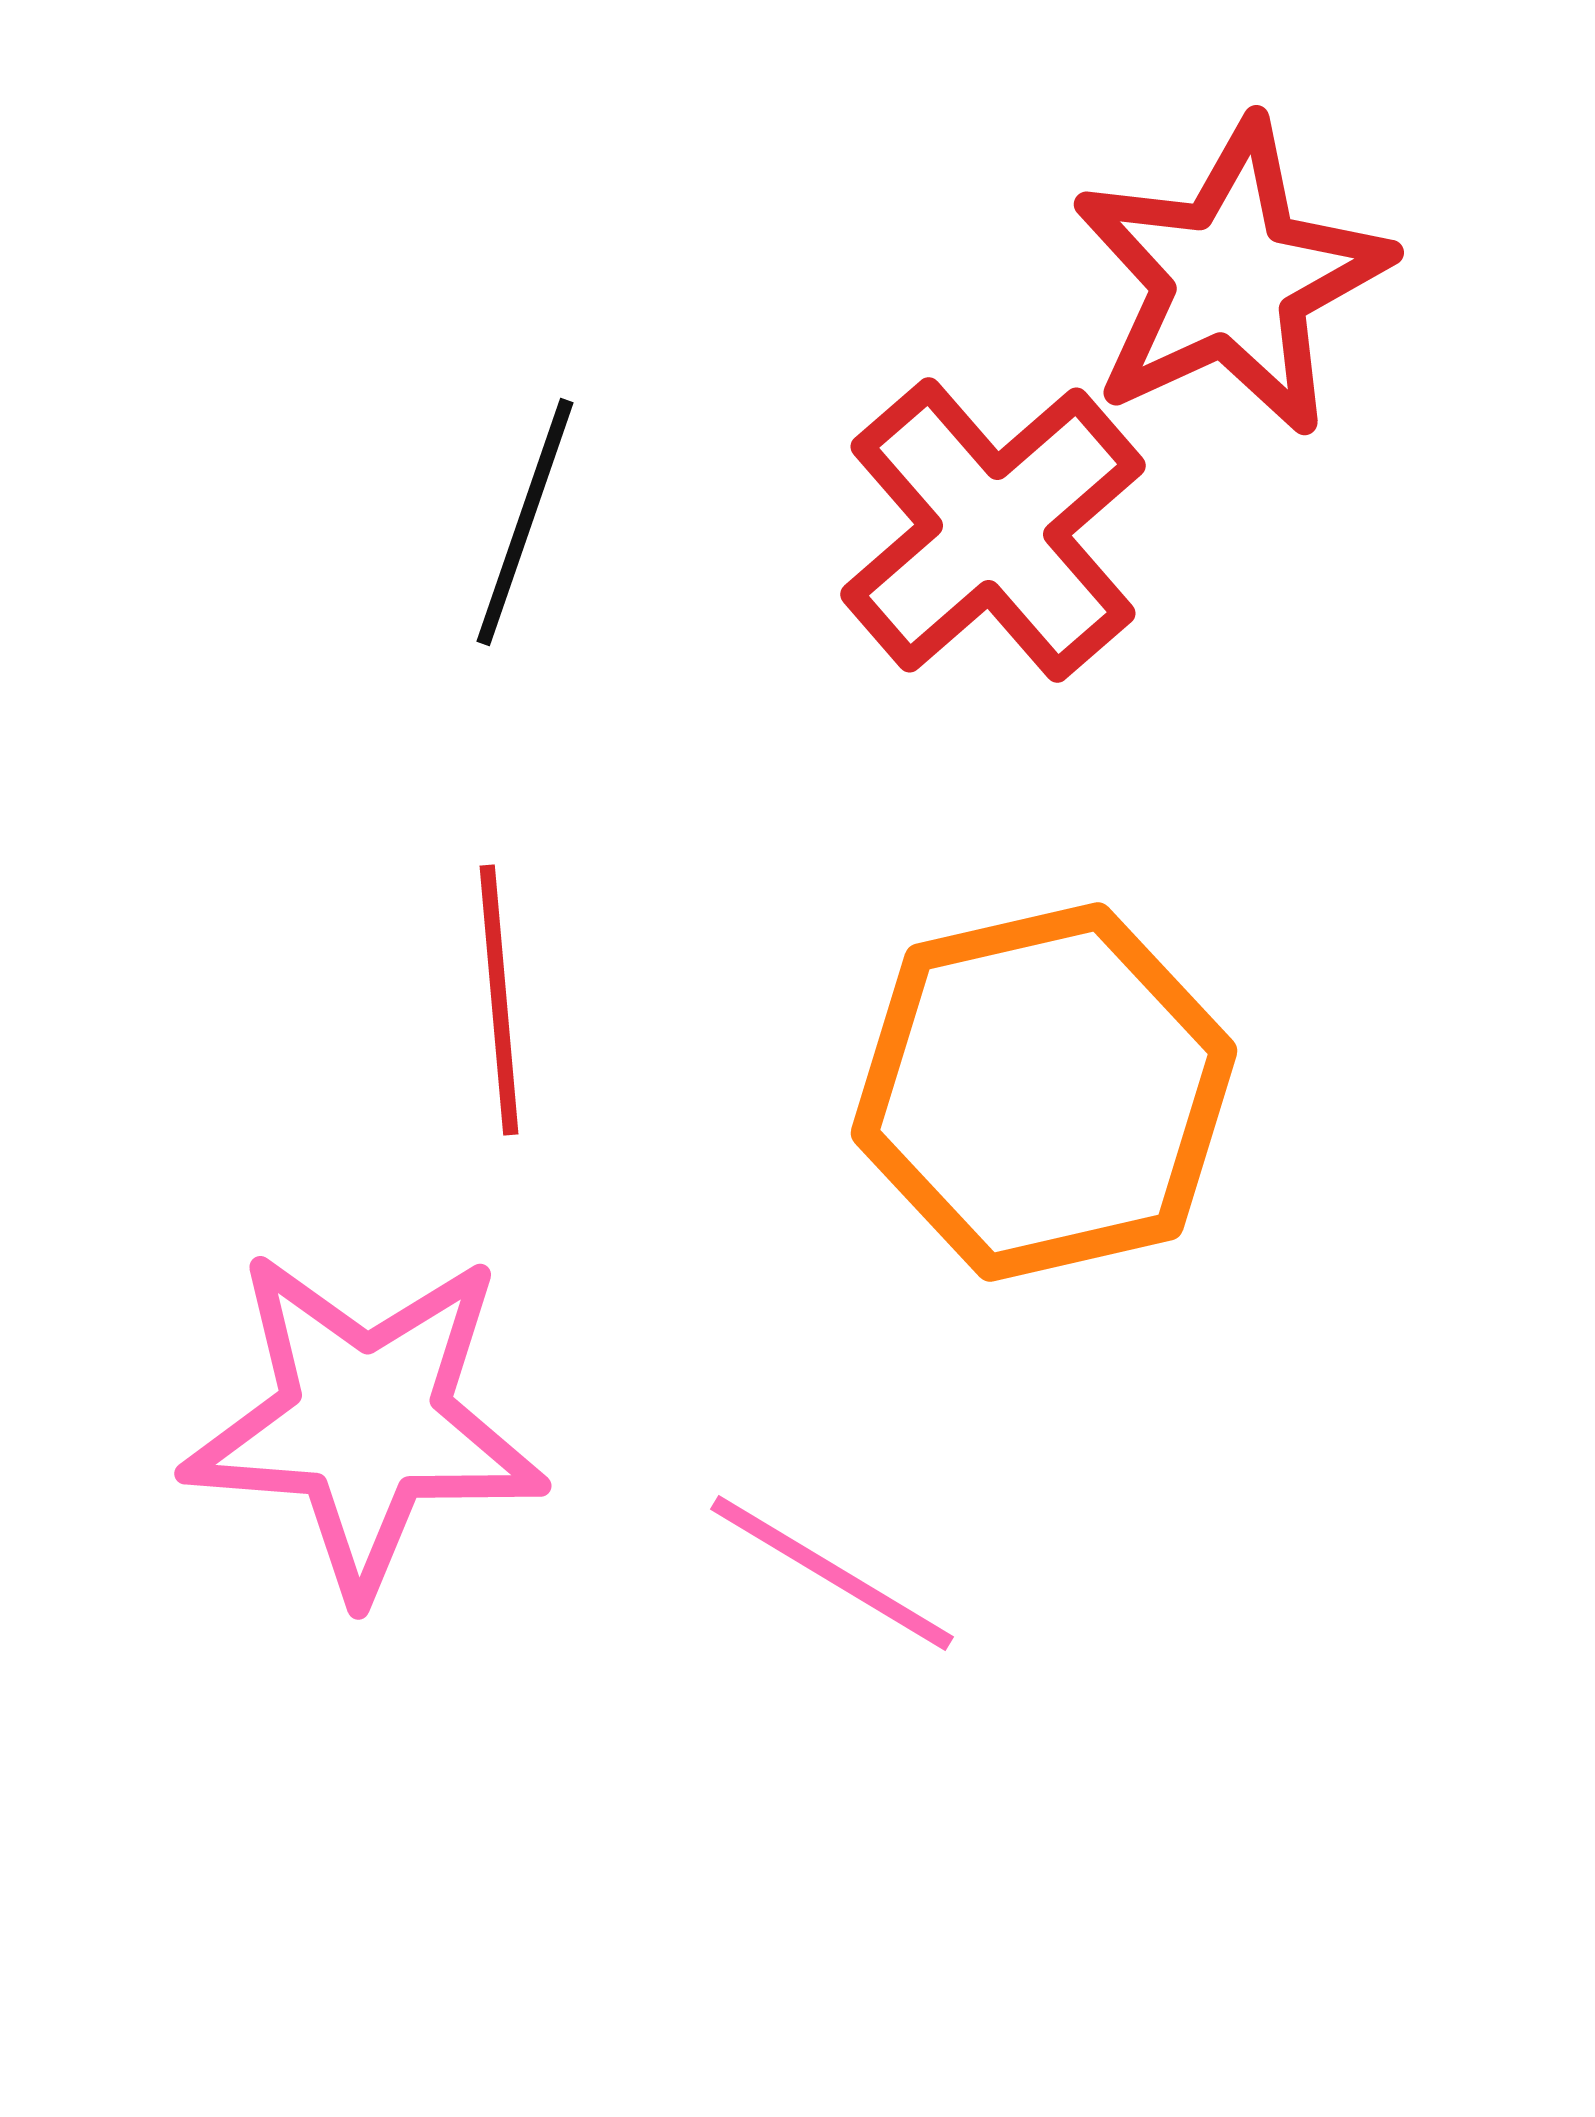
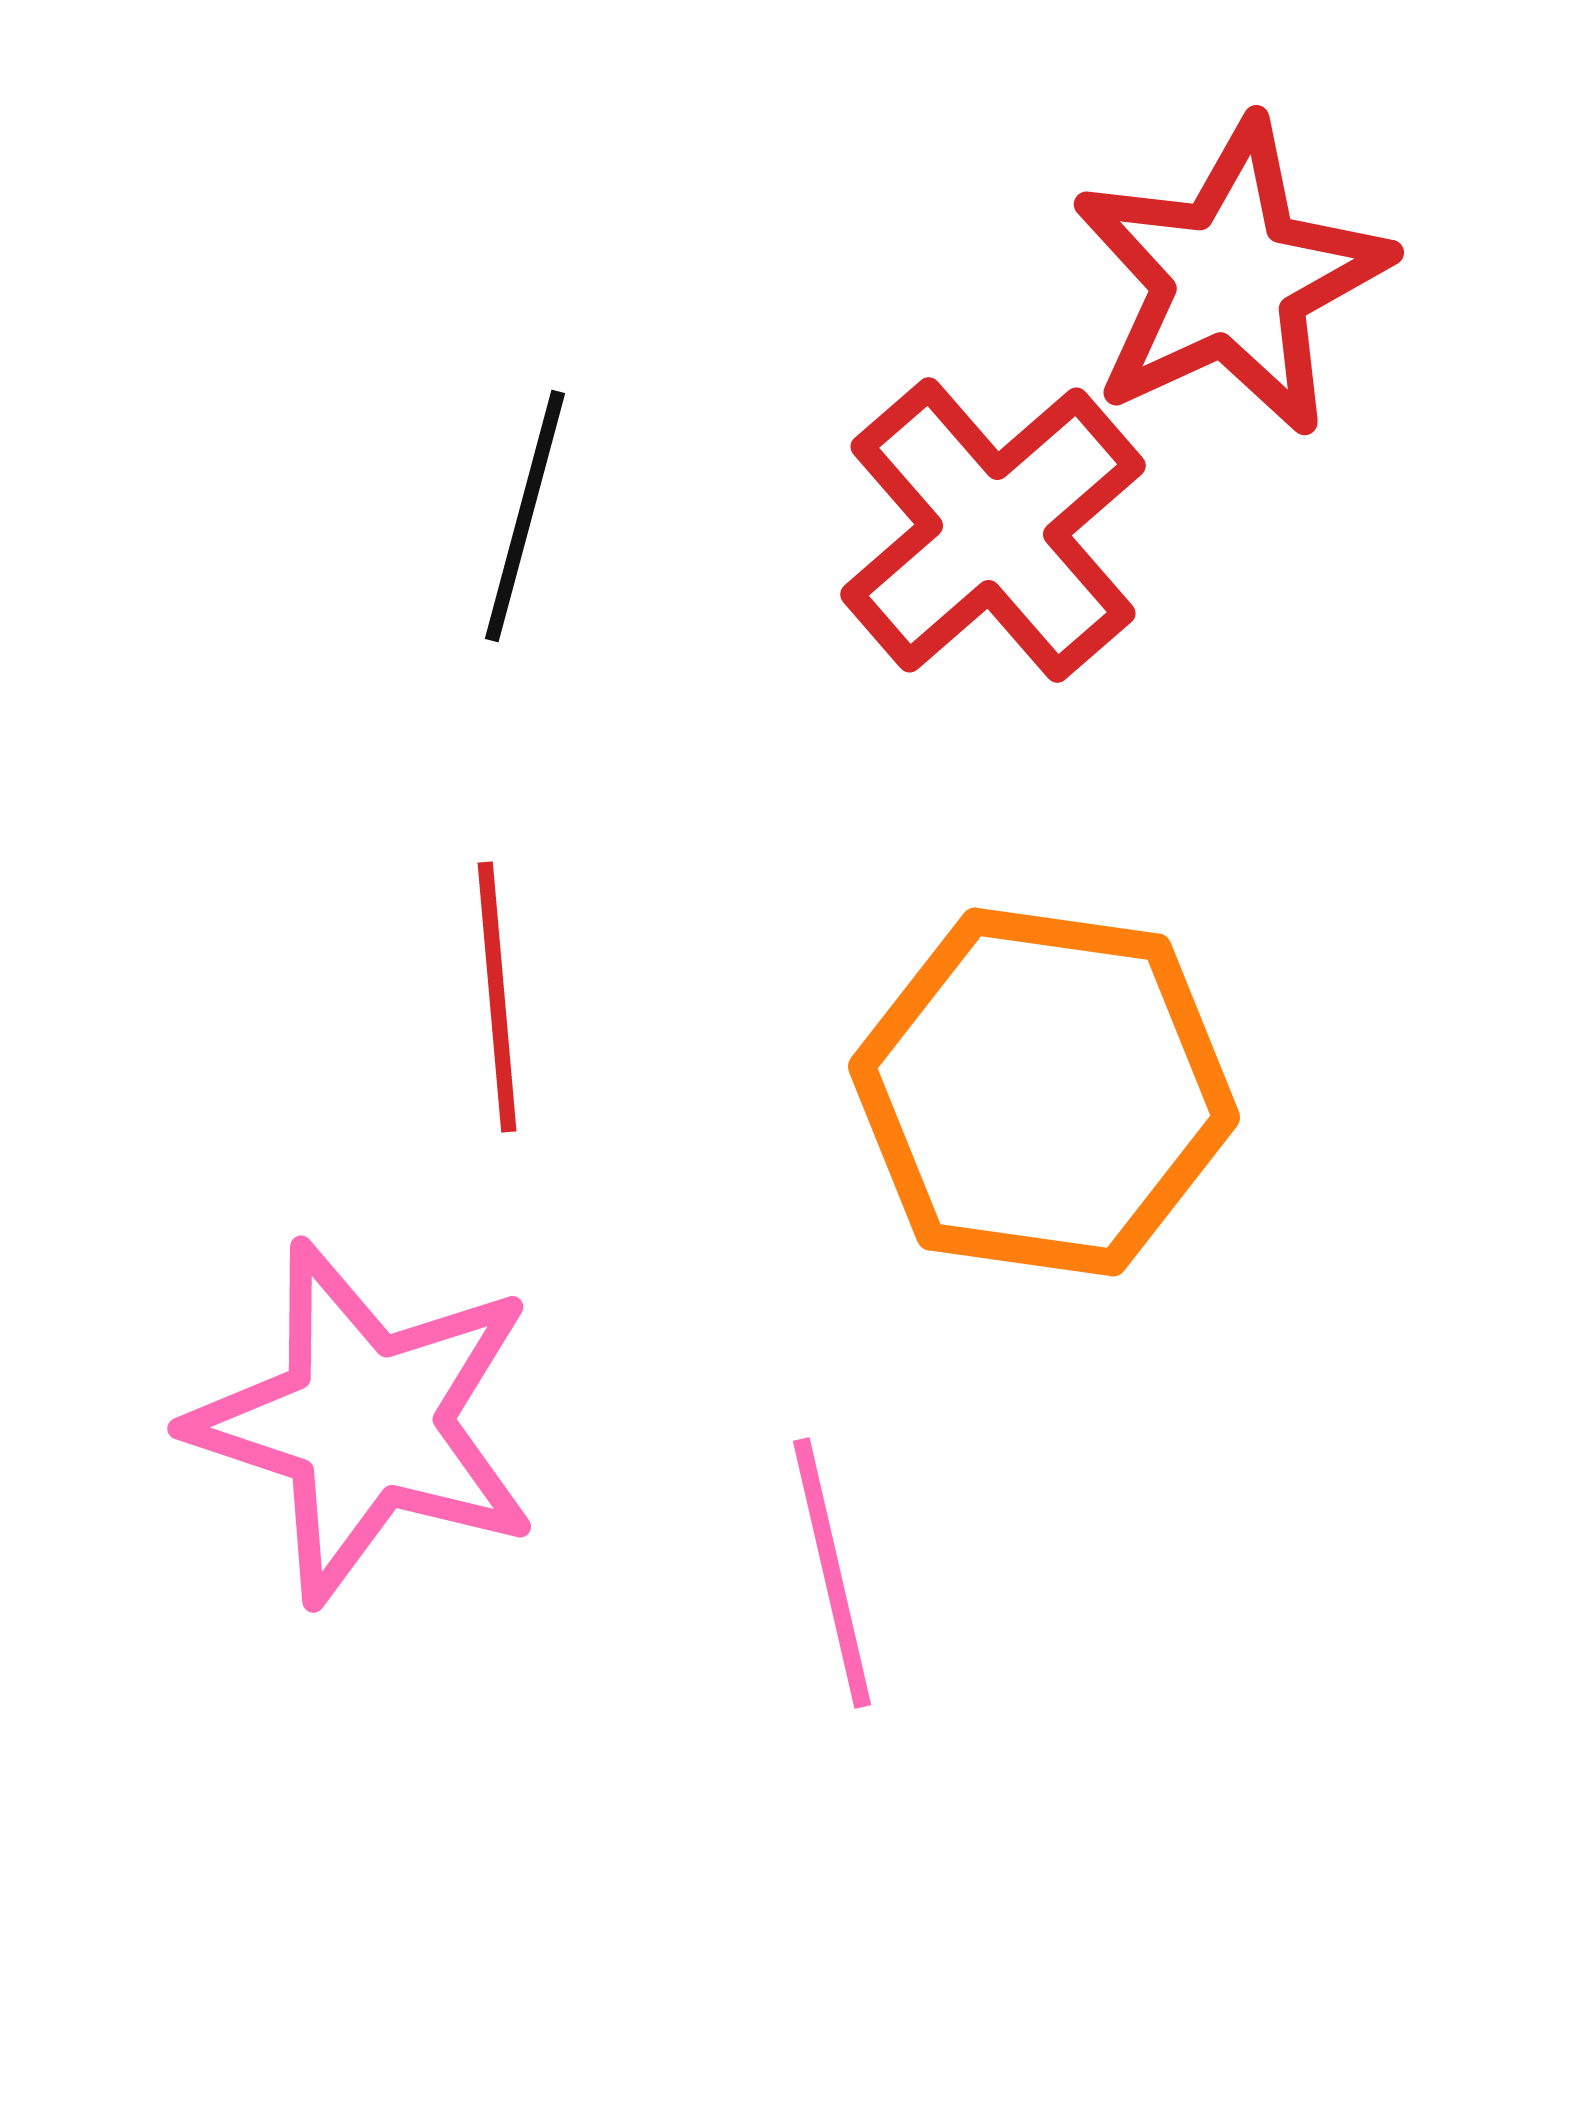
black line: moved 6 px up; rotated 4 degrees counterclockwise
red line: moved 2 px left, 3 px up
orange hexagon: rotated 21 degrees clockwise
pink star: rotated 14 degrees clockwise
pink line: rotated 46 degrees clockwise
